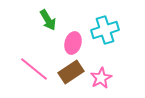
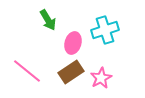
pink line: moved 7 px left, 2 px down
